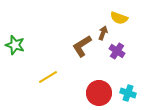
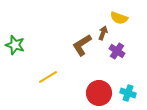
brown L-shape: moved 1 px up
